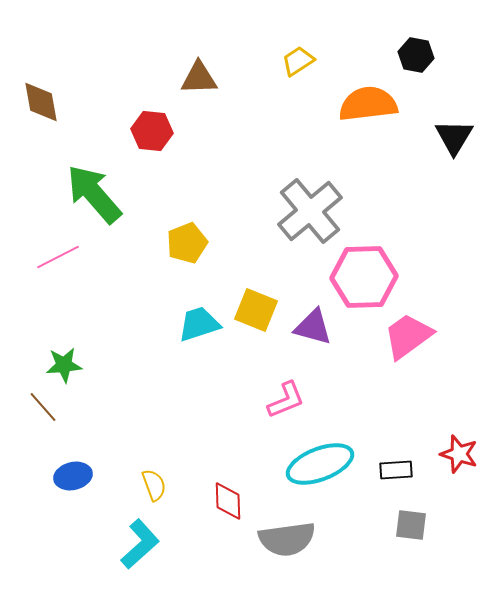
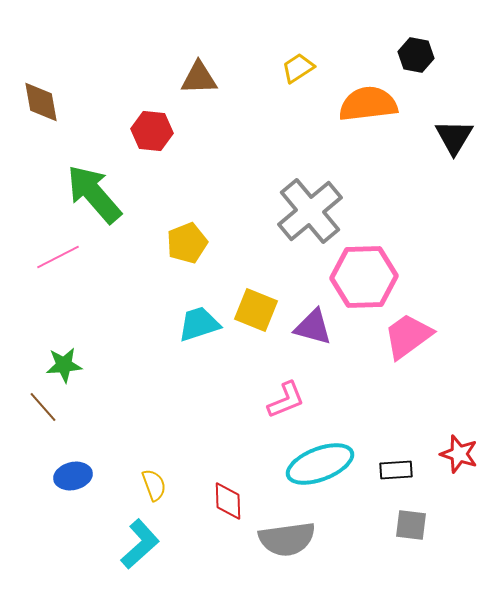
yellow trapezoid: moved 7 px down
